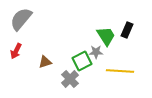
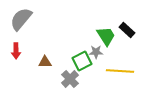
black rectangle: rotated 70 degrees counterclockwise
red arrow: rotated 28 degrees counterclockwise
brown triangle: rotated 16 degrees clockwise
